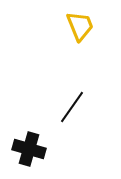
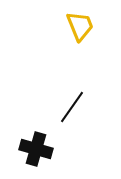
black cross: moved 7 px right
